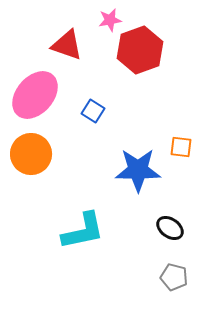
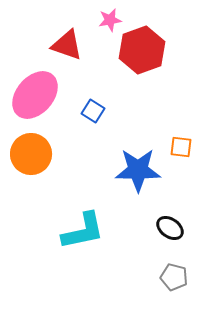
red hexagon: moved 2 px right
